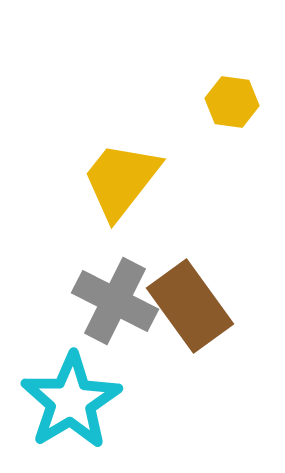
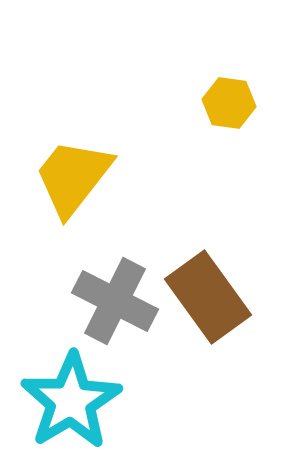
yellow hexagon: moved 3 px left, 1 px down
yellow trapezoid: moved 48 px left, 3 px up
brown rectangle: moved 18 px right, 9 px up
